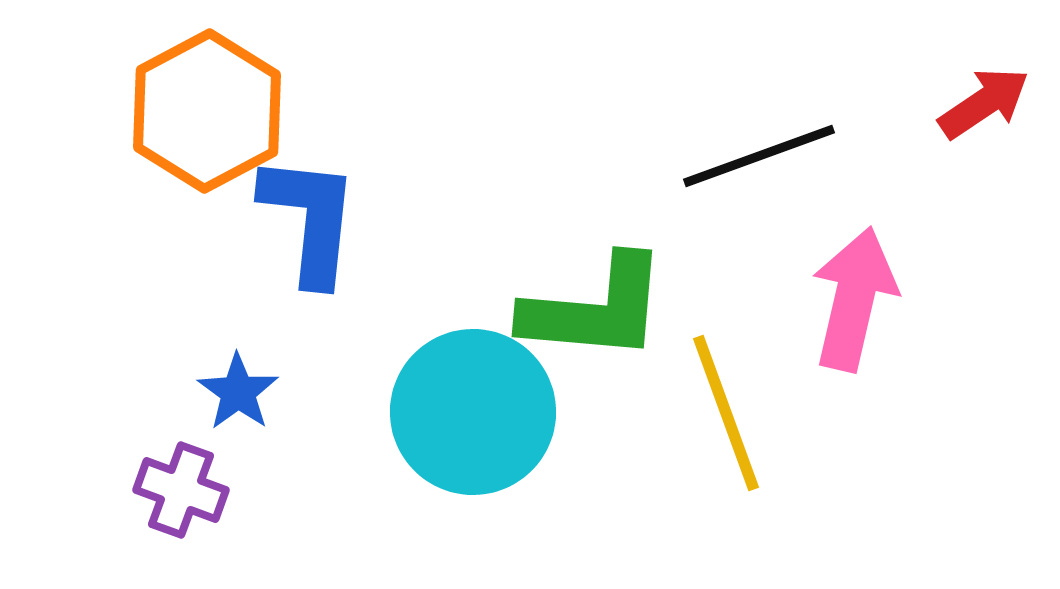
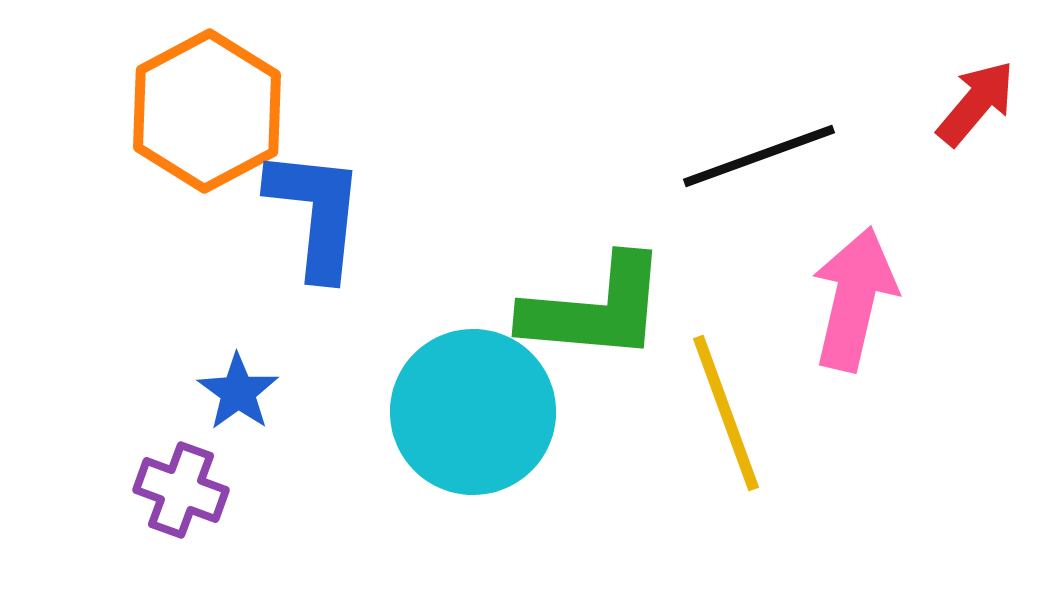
red arrow: moved 8 px left; rotated 16 degrees counterclockwise
blue L-shape: moved 6 px right, 6 px up
